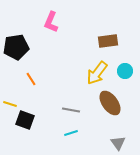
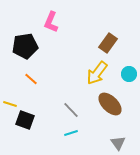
brown rectangle: moved 2 px down; rotated 48 degrees counterclockwise
black pentagon: moved 9 px right, 1 px up
cyan circle: moved 4 px right, 3 px down
orange line: rotated 16 degrees counterclockwise
brown ellipse: moved 1 px down; rotated 10 degrees counterclockwise
gray line: rotated 36 degrees clockwise
